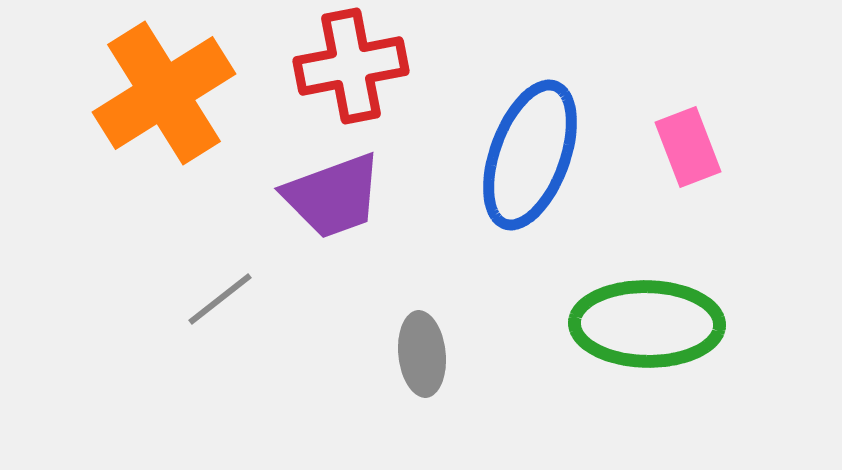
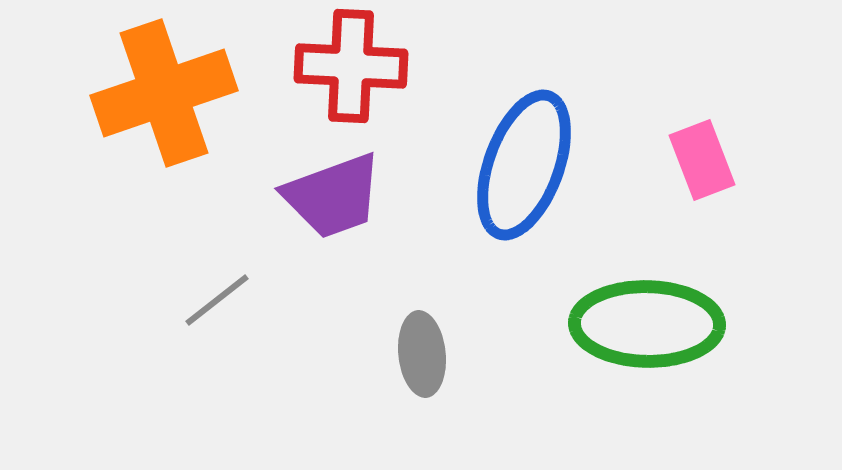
red cross: rotated 14 degrees clockwise
orange cross: rotated 13 degrees clockwise
pink rectangle: moved 14 px right, 13 px down
blue ellipse: moved 6 px left, 10 px down
gray line: moved 3 px left, 1 px down
